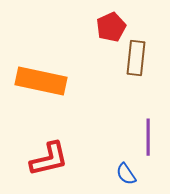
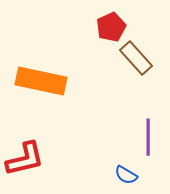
brown rectangle: rotated 48 degrees counterclockwise
red L-shape: moved 24 px left
blue semicircle: moved 1 px down; rotated 25 degrees counterclockwise
